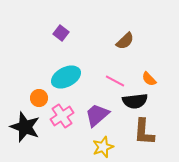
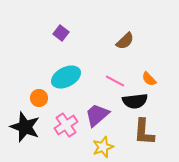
pink cross: moved 4 px right, 9 px down
